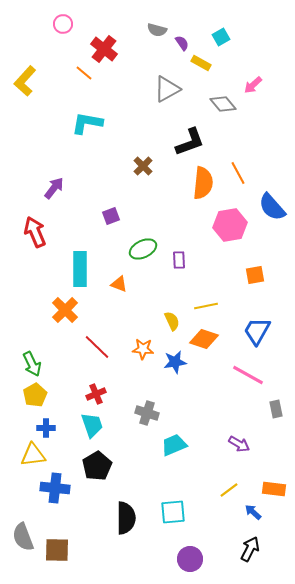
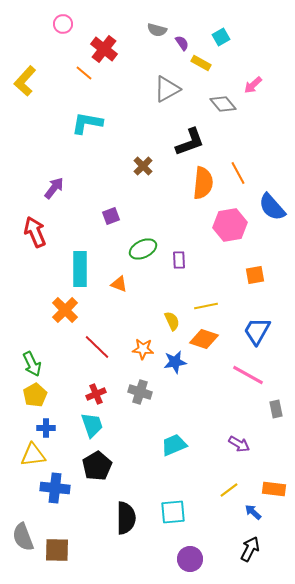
gray cross at (147, 413): moved 7 px left, 21 px up
